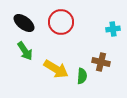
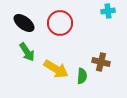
red circle: moved 1 px left, 1 px down
cyan cross: moved 5 px left, 18 px up
green arrow: moved 2 px right, 1 px down
